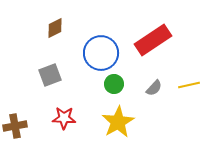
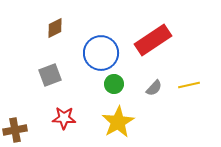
brown cross: moved 4 px down
